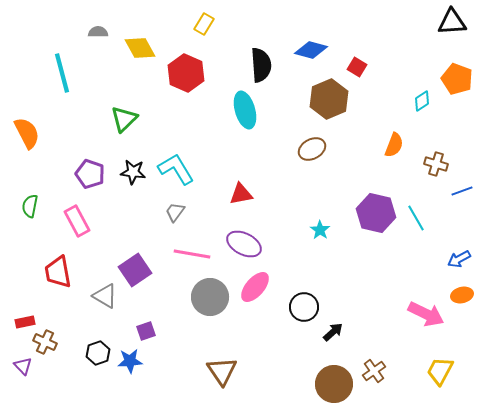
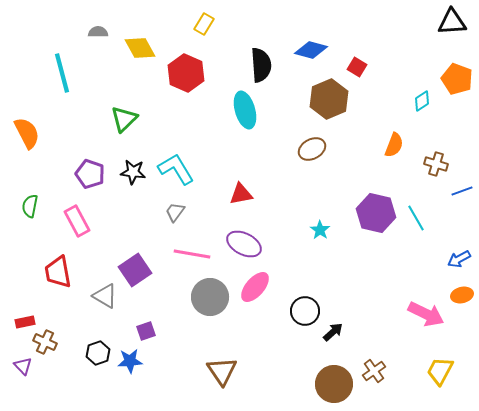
black circle at (304, 307): moved 1 px right, 4 px down
